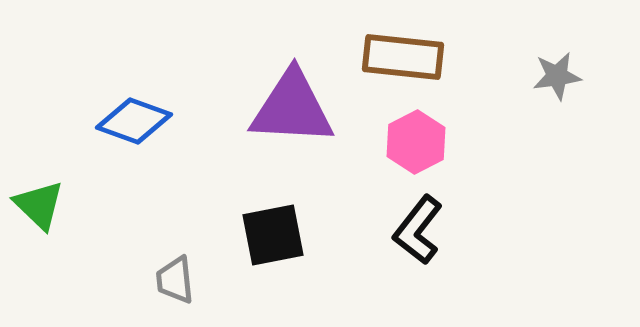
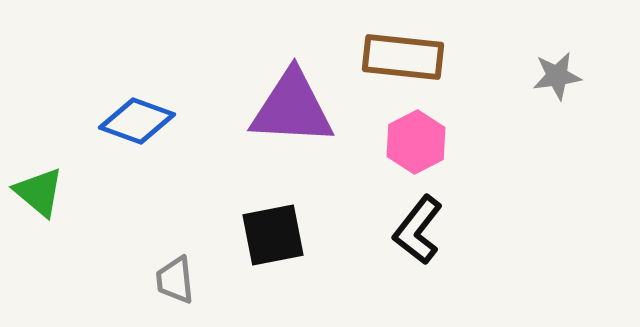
blue diamond: moved 3 px right
green triangle: moved 13 px up; rotated 4 degrees counterclockwise
